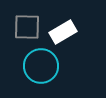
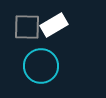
white rectangle: moved 9 px left, 7 px up
